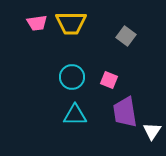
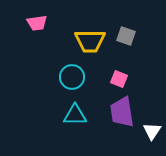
yellow trapezoid: moved 19 px right, 18 px down
gray square: rotated 18 degrees counterclockwise
pink square: moved 10 px right, 1 px up
purple trapezoid: moved 3 px left
